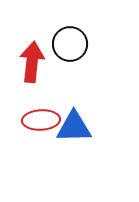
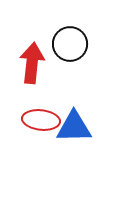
red arrow: moved 1 px down
red ellipse: rotated 9 degrees clockwise
